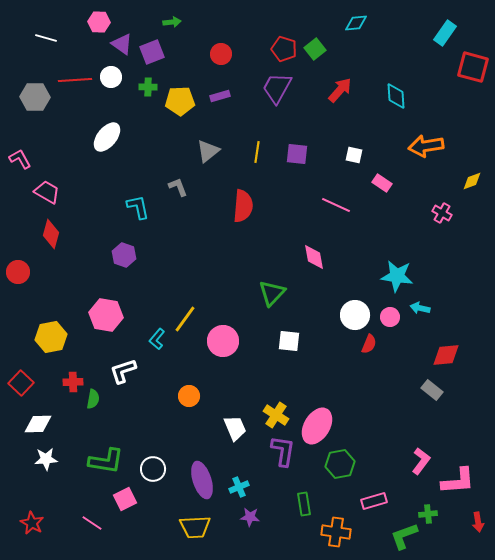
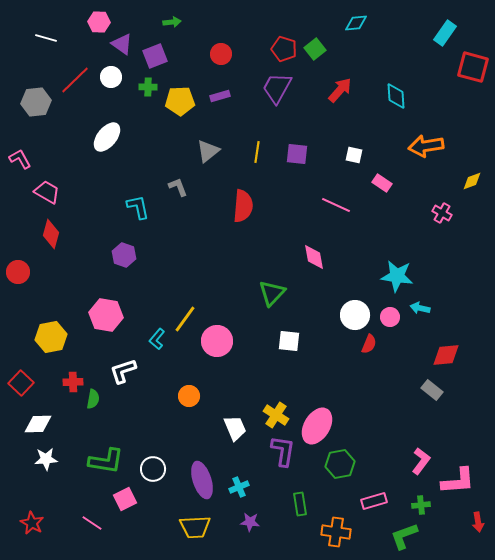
purple square at (152, 52): moved 3 px right, 4 px down
red line at (75, 80): rotated 40 degrees counterclockwise
gray hexagon at (35, 97): moved 1 px right, 5 px down; rotated 8 degrees counterclockwise
pink circle at (223, 341): moved 6 px left
green rectangle at (304, 504): moved 4 px left
green cross at (428, 514): moved 7 px left, 9 px up
purple star at (250, 517): moved 5 px down
